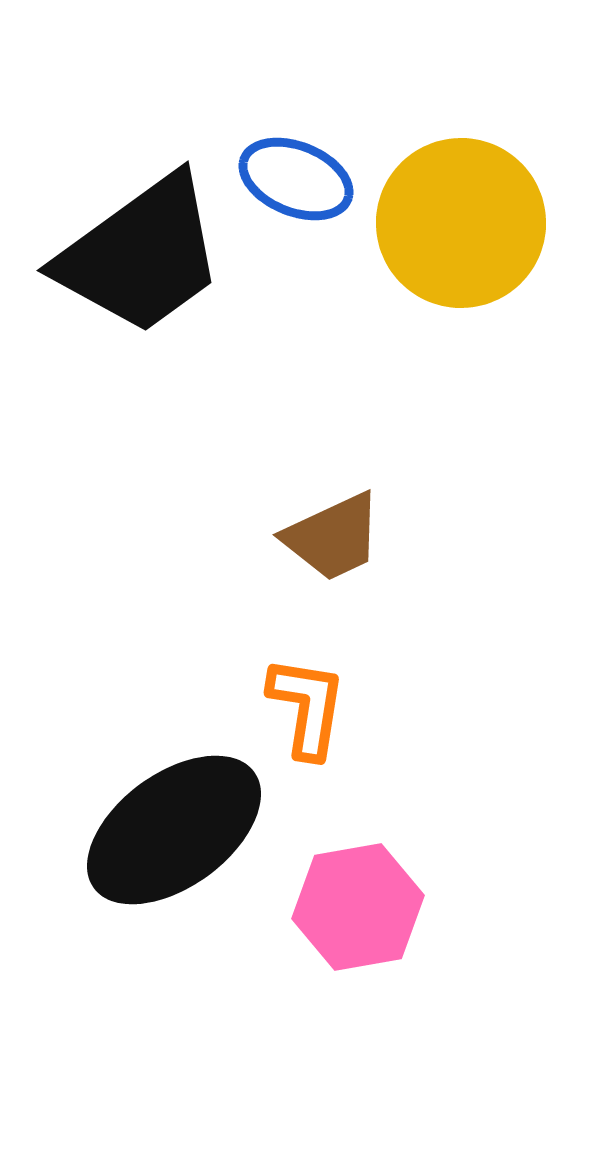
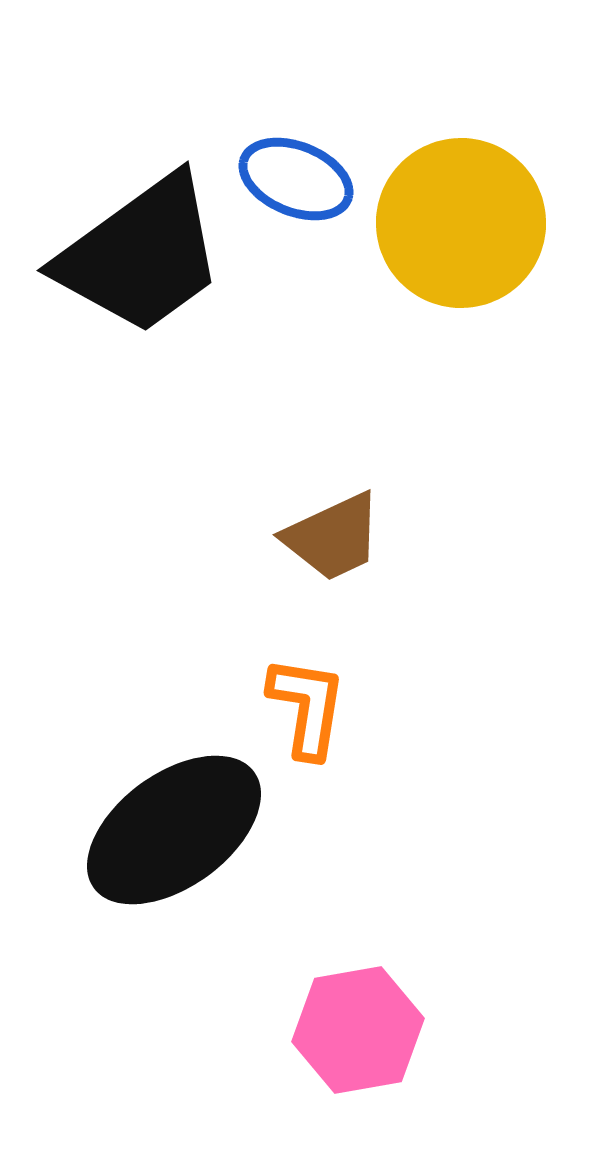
pink hexagon: moved 123 px down
